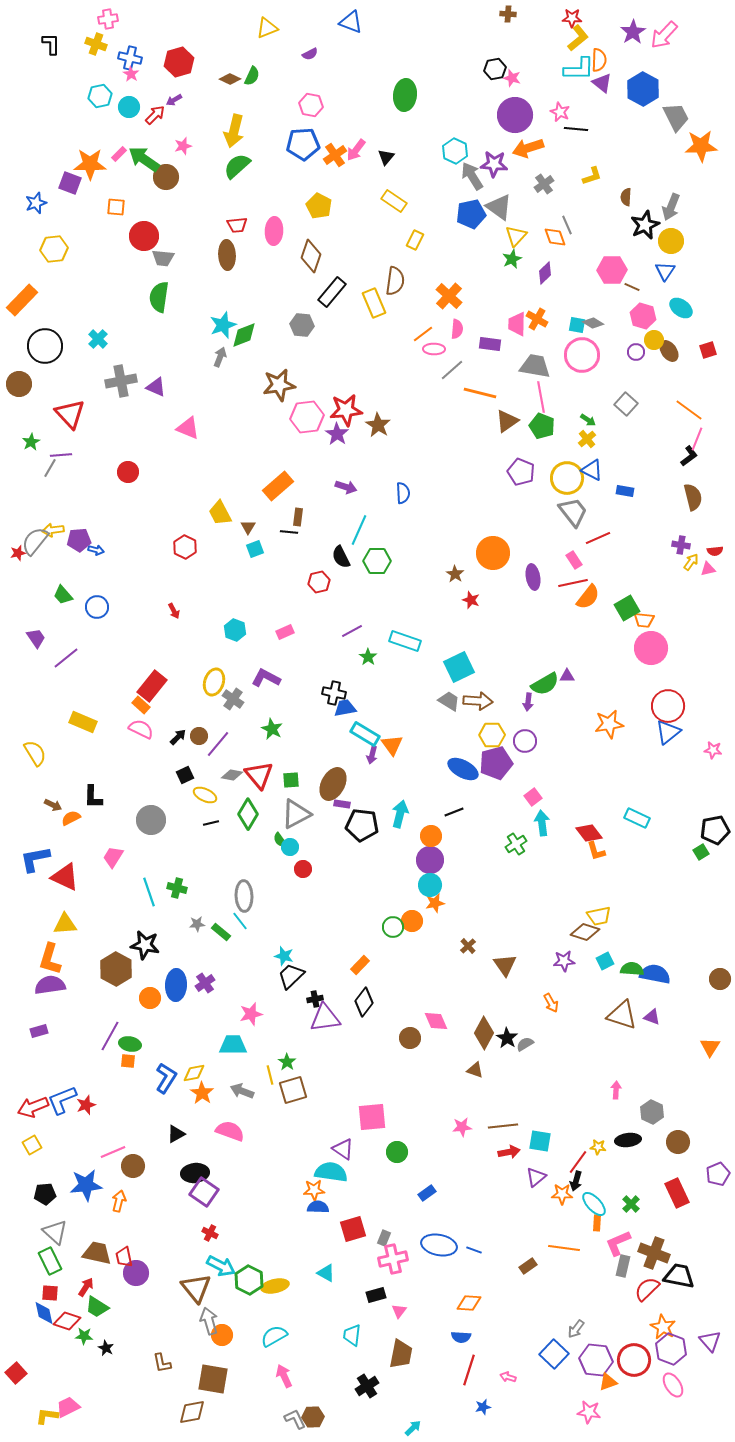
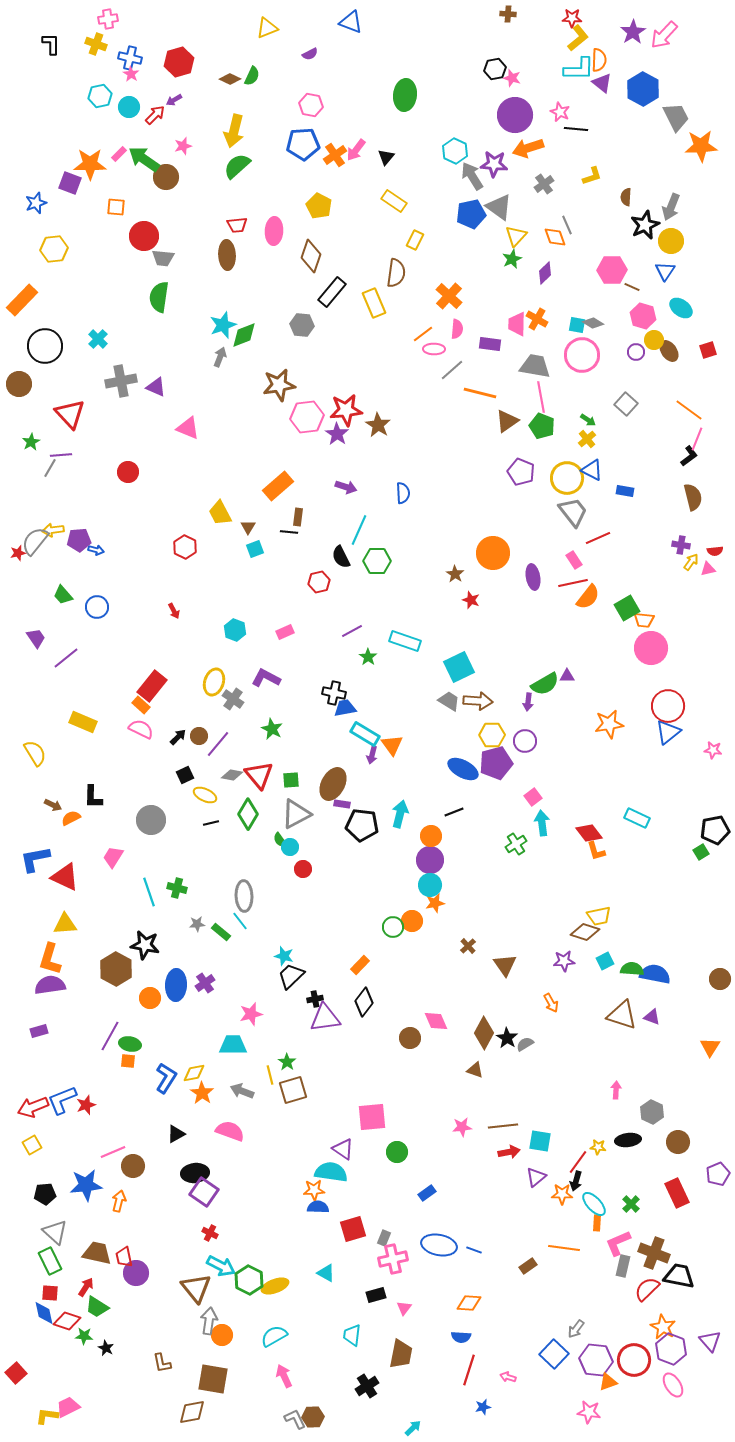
brown semicircle at (395, 281): moved 1 px right, 8 px up
yellow ellipse at (275, 1286): rotated 8 degrees counterclockwise
pink triangle at (399, 1311): moved 5 px right, 3 px up
gray arrow at (209, 1321): rotated 24 degrees clockwise
